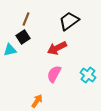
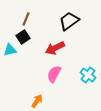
red arrow: moved 2 px left
